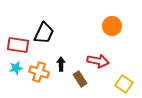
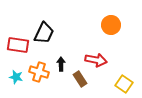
orange circle: moved 1 px left, 1 px up
red arrow: moved 2 px left, 1 px up
cyan star: moved 9 px down; rotated 24 degrees clockwise
